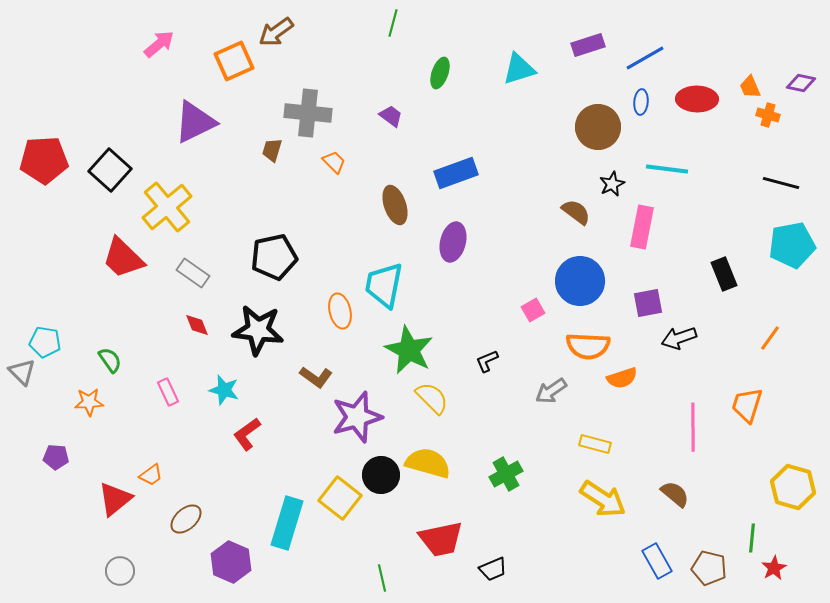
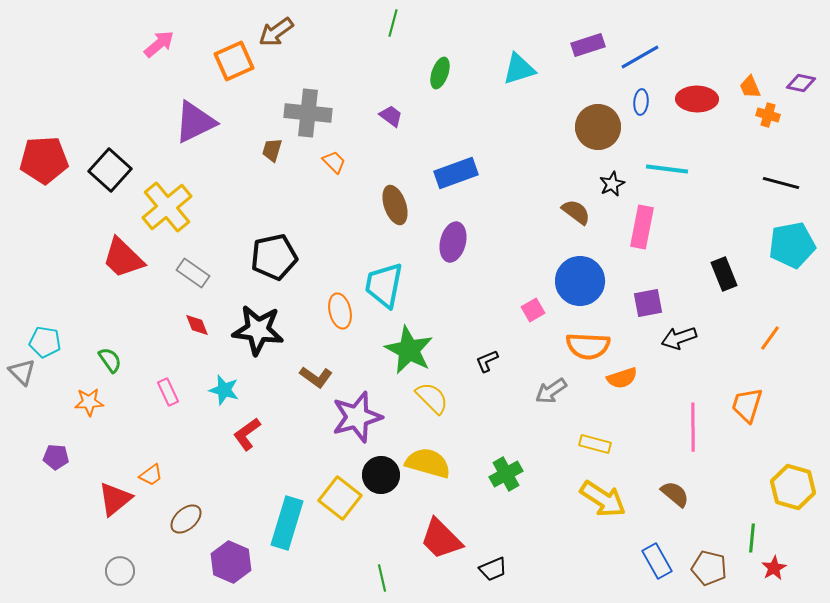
blue line at (645, 58): moved 5 px left, 1 px up
red trapezoid at (441, 539): rotated 57 degrees clockwise
